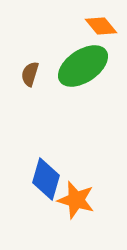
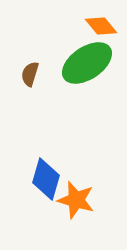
green ellipse: moved 4 px right, 3 px up
